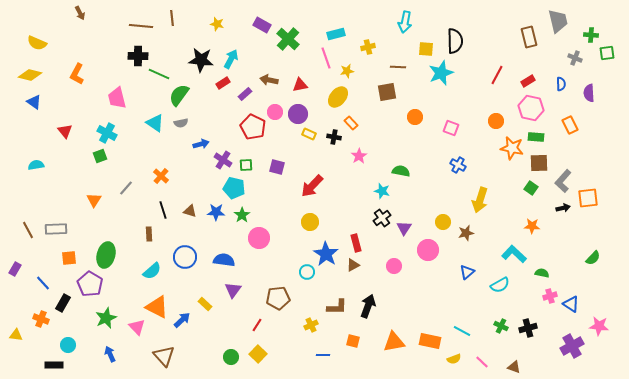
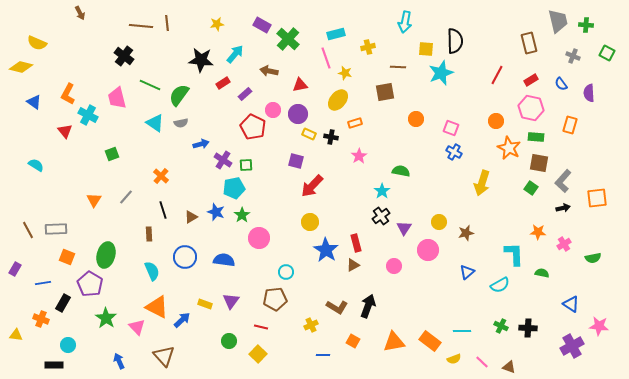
brown line at (172, 18): moved 5 px left, 5 px down
yellow star at (217, 24): rotated 24 degrees counterclockwise
green cross at (591, 35): moved 5 px left, 10 px up
brown rectangle at (529, 37): moved 6 px down
green square at (607, 53): rotated 35 degrees clockwise
black cross at (138, 56): moved 14 px left; rotated 36 degrees clockwise
gray cross at (575, 58): moved 2 px left, 2 px up
cyan arrow at (231, 59): moved 4 px right, 5 px up; rotated 12 degrees clockwise
yellow star at (347, 71): moved 2 px left, 2 px down; rotated 24 degrees clockwise
orange L-shape at (77, 74): moved 9 px left, 20 px down
green line at (159, 74): moved 9 px left, 11 px down
yellow diamond at (30, 75): moved 9 px left, 8 px up
brown arrow at (269, 80): moved 9 px up
red rectangle at (528, 81): moved 3 px right, 1 px up
blue semicircle at (561, 84): rotated 144 degrees clockwise
brown square at (387, 92): moved 2 px left
yellow ellipse at (338, 97): moved 3 px down
pink circle at (275, 112): moved 2 px left, 2 px up
orange circle at (415, 117): moved 1 px right, 2 px down
orange rectangle at (351, 123): moved 4 px right; rotated 64 degrees counterclockwise
orange rectangle at (570, 125): rotated 42 degrees clockwise
cyan cross at (107, 133): moved 19 px left, 18 px up
black cross at (334, 137): moved 3 px left
orange star at (512, 148): moved 3 px left; rotated 15 degrees clockwise
green square at (100, 156): moved 12 px right, 2 px up
brown square at (539, 163): rotated 12 degrees clockwise
cyan semicircle at (36, 165): rotated 42 degrees clockwise
blue cross at (458, 165): moved 4 px left, 13 px up
purple square at (277, 167): moved 19 px right, 6 px up
gray line at (126, 188): moved 9 px down
cyan pentagon at (234, 188): rotated 25 degrees counterclockwise
cyan star at (382, 191): rotated 21 degrees clockwise
orange square at (588, 198): moved 9 px right
yellow arrow at (480, 200): moved 2 px right, 17 px up
brown triangle at (190, 211): moved 1 px right, 6 px down; rotated 48 degrees counterclockwise
blue star at (216, 212): rotated 18 degrees clockwise
black cross at (382, 218): moved 1 px left, 2 px up
yellow circle at (443, 222): moved 4 px left
orange star at (532, 226): moved 6 px right, 6 px down
blue star at (326, 254): moved 4 px up
cyan L-shape at (514, 254): rotated 45 degrees clockwise
orange square at (69, 258): moved 2 px left, 1 px up; rotated 28 degrees clockwise
green semicircle at (593, 258): rotated 35 degrees clockwise
cyan semicircle at (152, 271): rotated 72 degrees counterclockwise
cyan circle at (307, 272): moved 21 px left
blue line at (43, 283): rotated 56 degrees counterclockwise
purple triangle at (233, 290): moved 2 px left, 11 px down
pink cross at (550, 296): moved 14 px right, 52 px up; rotated 16 degrees counterclockwise
brown pentagon at (278, 298): moved 3 px left, 1 px down
yellow rectangle at (205, 304): rotated 24 degrees counterclockwise
brown L-shape at (337, 307): rotated 30 degrees clockwise
green star at (106, 318): rotated 15 degrees counterclockwise
red line at (257, 325): moved 4 px right, 2 px down; rotated 72 degrees clockwise
black cross at (528, 328): rotated 18 degrees clockwise
cyan line at (462, 331): rotated 30 degrees counterclockwise
orange square at (353, 341): rotated 16 degrees clockwise
orange rectangle at (430, 341): rotated 25 degrees clockwise
blue arrow at (110, 354): moved 9 px right, 7 px down
green circle at (231, 357): moved 2 px left, 16 px up
brown triangle at (514, 367): moved 5 px left
